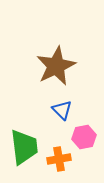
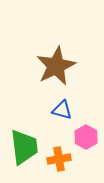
blue triangle: rotated 30 degrees counterclockwise
pink hexagon: moved 2 px right; rotated 20 degrees counterclockwise
